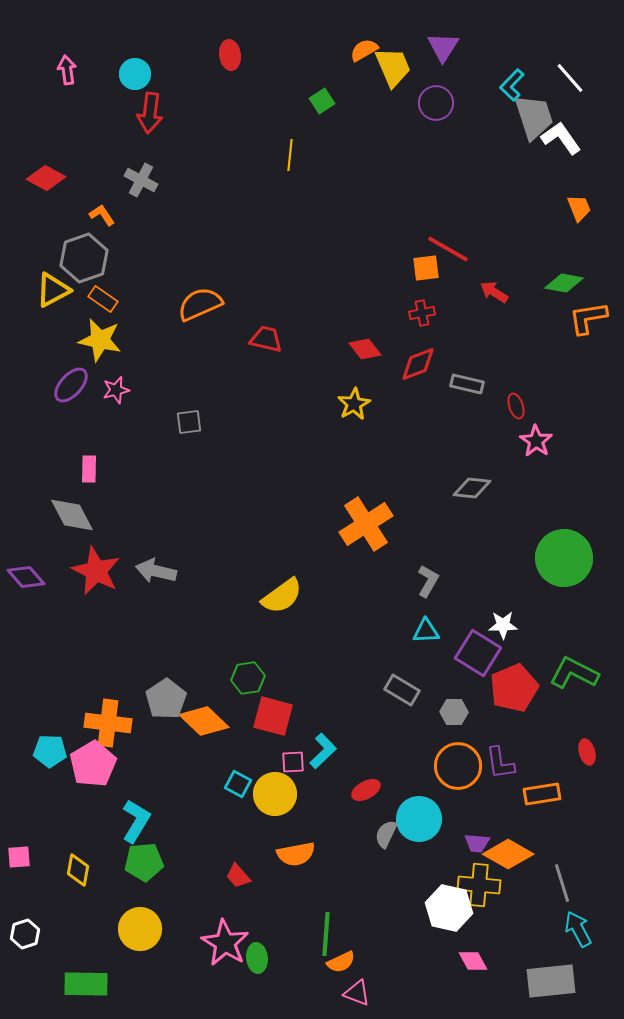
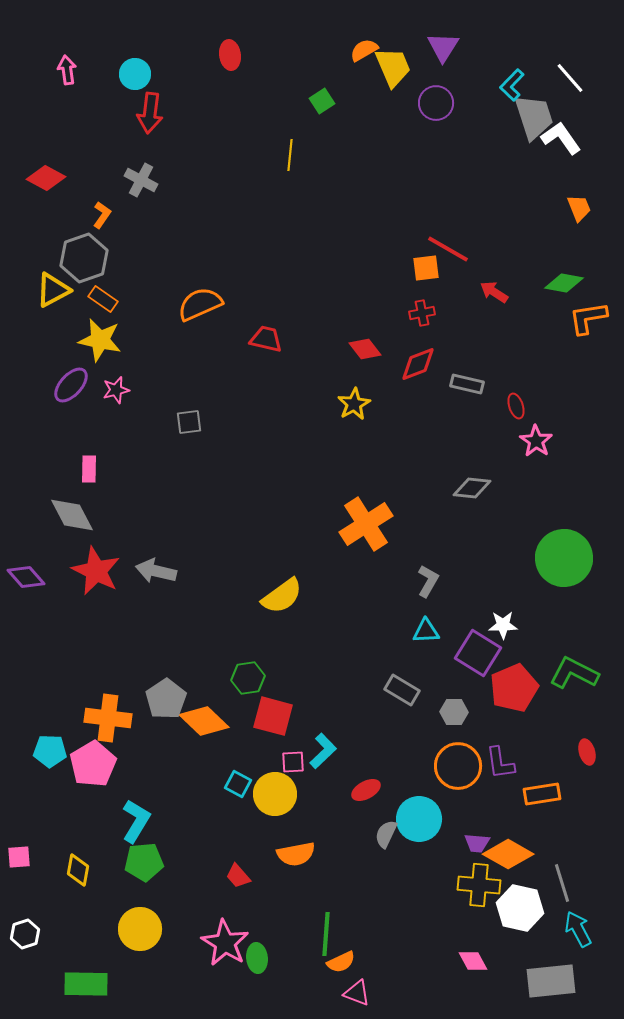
orange L-shape at (102, 215): rotated 68 degrees clockwise
orange cross at (108, 723): moved 5 px up
white hexagon at (449, 908): moved 71 px right
